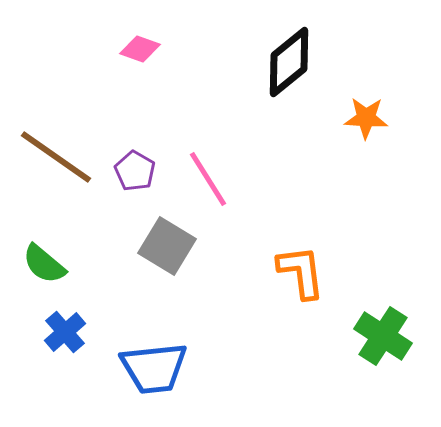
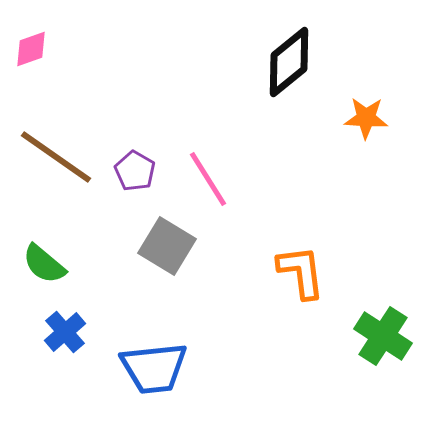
pink diamond: moved 109 px left; rotated 39 degrees counterclockwise
